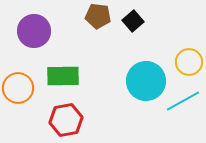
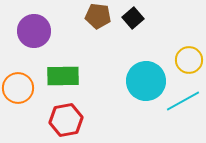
black square: moved 3 px up
yellow circle: moved 2 px up
